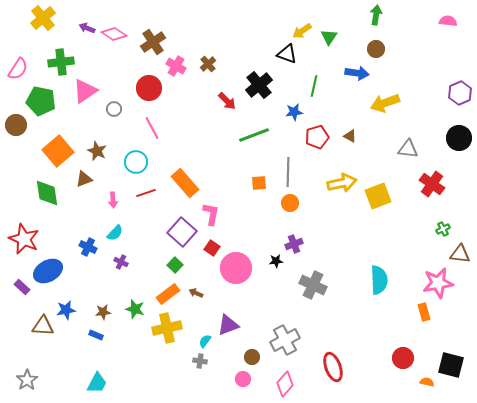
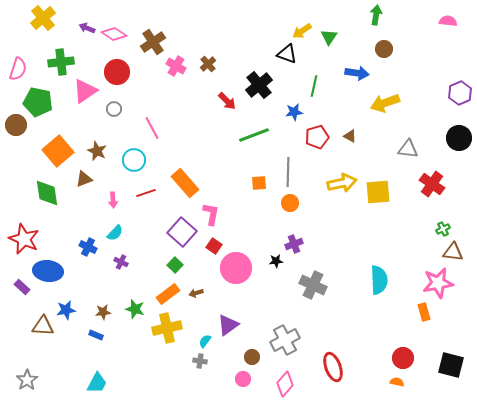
brown circle at (376, 49): moved 8 px right
pink semicircle at (18, 69): rotated 15 degrees counterclockwise
red circle at (149, 88): moved 32 px left, 16 px up
green pentagon at (41, 101): moved 3 px left, 1 px down
cyan circle at (136, 162): moved 2 px left, 2 px up
yellow square at (378, 196): moved 4 px up; rotated 16 degrees clockwise
red square at (212, 248): moved 2 px right, 2 px up
brown triangle at (460, 254): moved 7 px left, 2 px up
blue ellipse at (48, 271): rotated 36 degrees clockwise
brown arrow at (196, 293): rotated 40 degrees counterclockwise
purple triangle at (228, 325): rotated 15 degrees counterclockwise
orange semicircle at (427, 382): moved 30 px left
